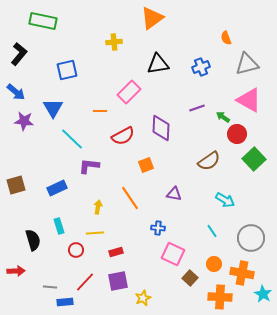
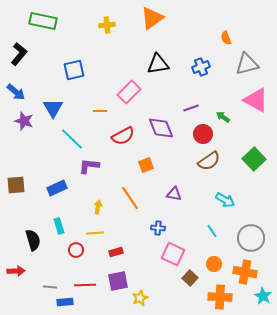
yellow cross at (114, 42): moved 7 px left, 17 px up
blue square at (67, 70): moved 7 px right
pink triangle at (249, 100): moved 7 px right
purple line at (197, 108): moved 6 px left
purple star at (24, 121): rotated 12 degrees clockwise
purple diamond at (161, 128): rotated 24 degrees counterclockwise
red circle at (237, 134): moved 34 px left
brown square at (16, 185): rotated 12 degrees clockwise
orange cross at (242, 273): moved 3 px right, 1 px up
red line at (85, 282): moved 3 px down; rotated 45 degrees clockwise
cyan star at (263, 294): moved 2 px down
yellow star at (143, 298): moved 3 px left
